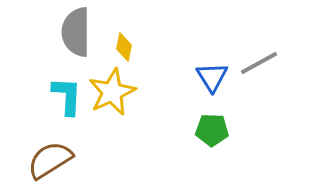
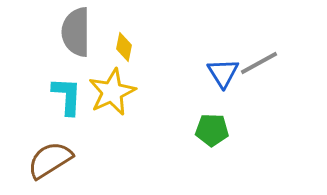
blue triangle: moved 11 px right, 4 px up
